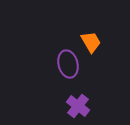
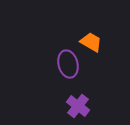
orange trapezoid: rotated 30 degrees counterclockwise
